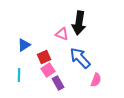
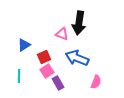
blue arrow: moved 3 px left; rotated 25 degrees counterclockwise
pink square: moved 1 px left, 1 px down
cyan line: moved 1 px down
pink semicircle: moved 2 px down
